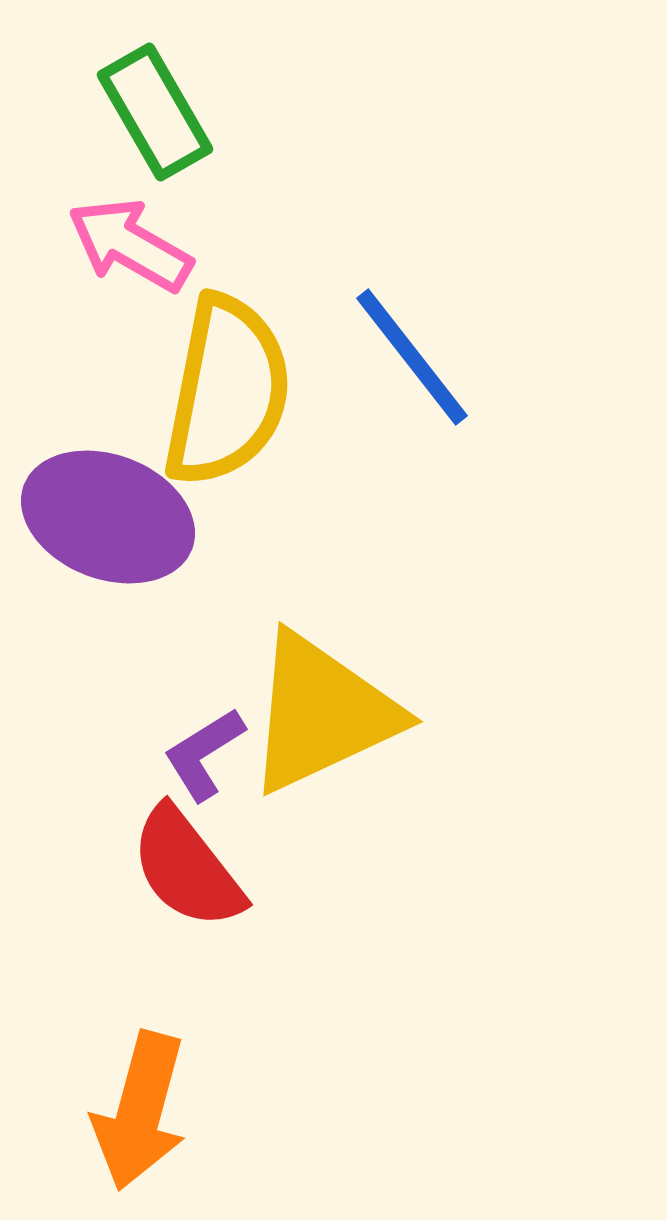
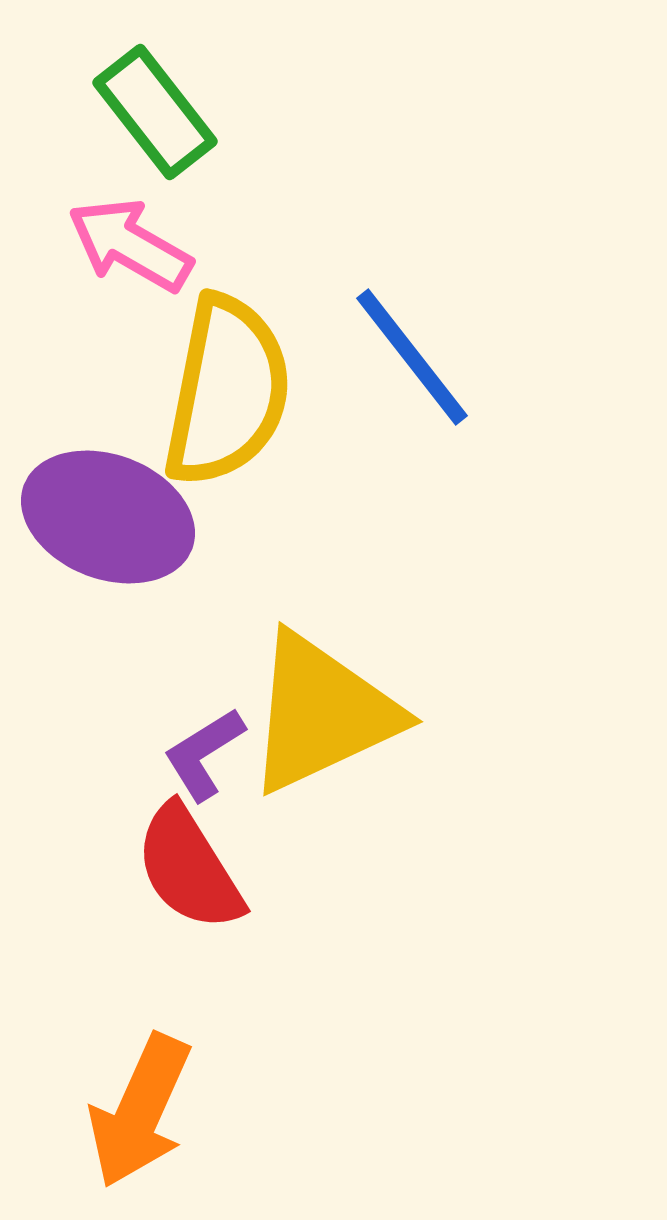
green rectangle: rotated 8 degrees counterclockwise
red semicircle: moved 2 px right; rotated 6 degrees clockwise
orange arrow: rotated 9 degrees clockwise
